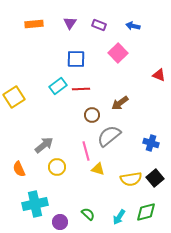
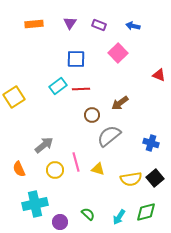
pink line: moved 10 px left, 11 px down
yellow circle: moved 2 px left, 3 px down
